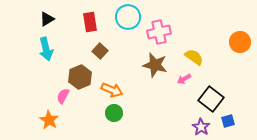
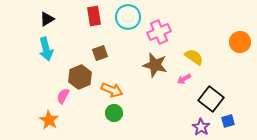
red rectangle: moved 4 px right, 6 px up
pink cross: rotated 10 degrees counterclockwise
brown square: moved 2 px down; rotated 28 degrees clockwise
